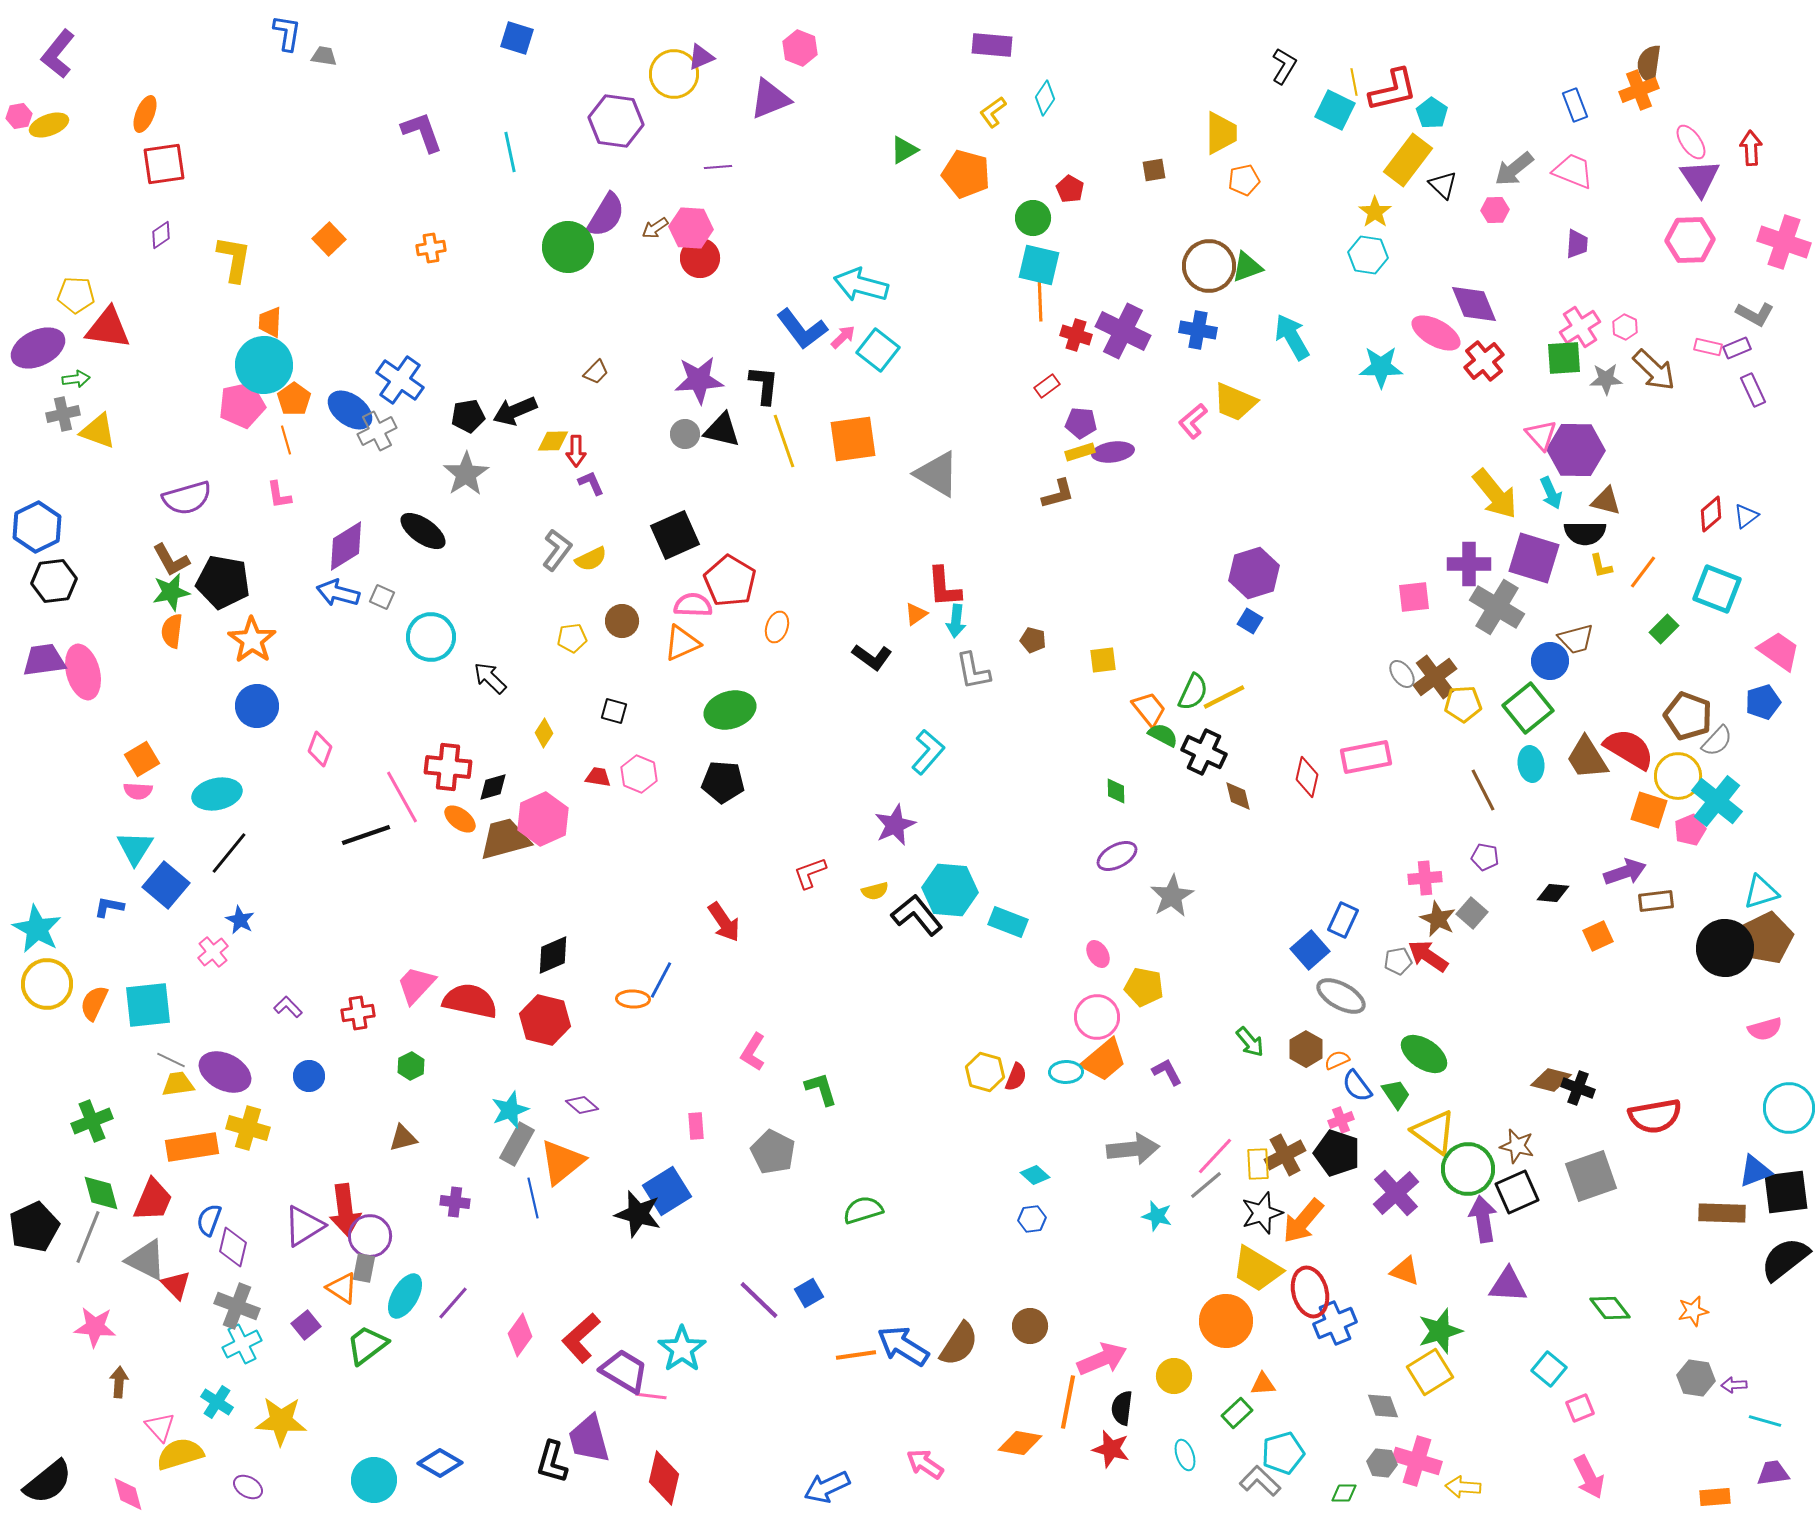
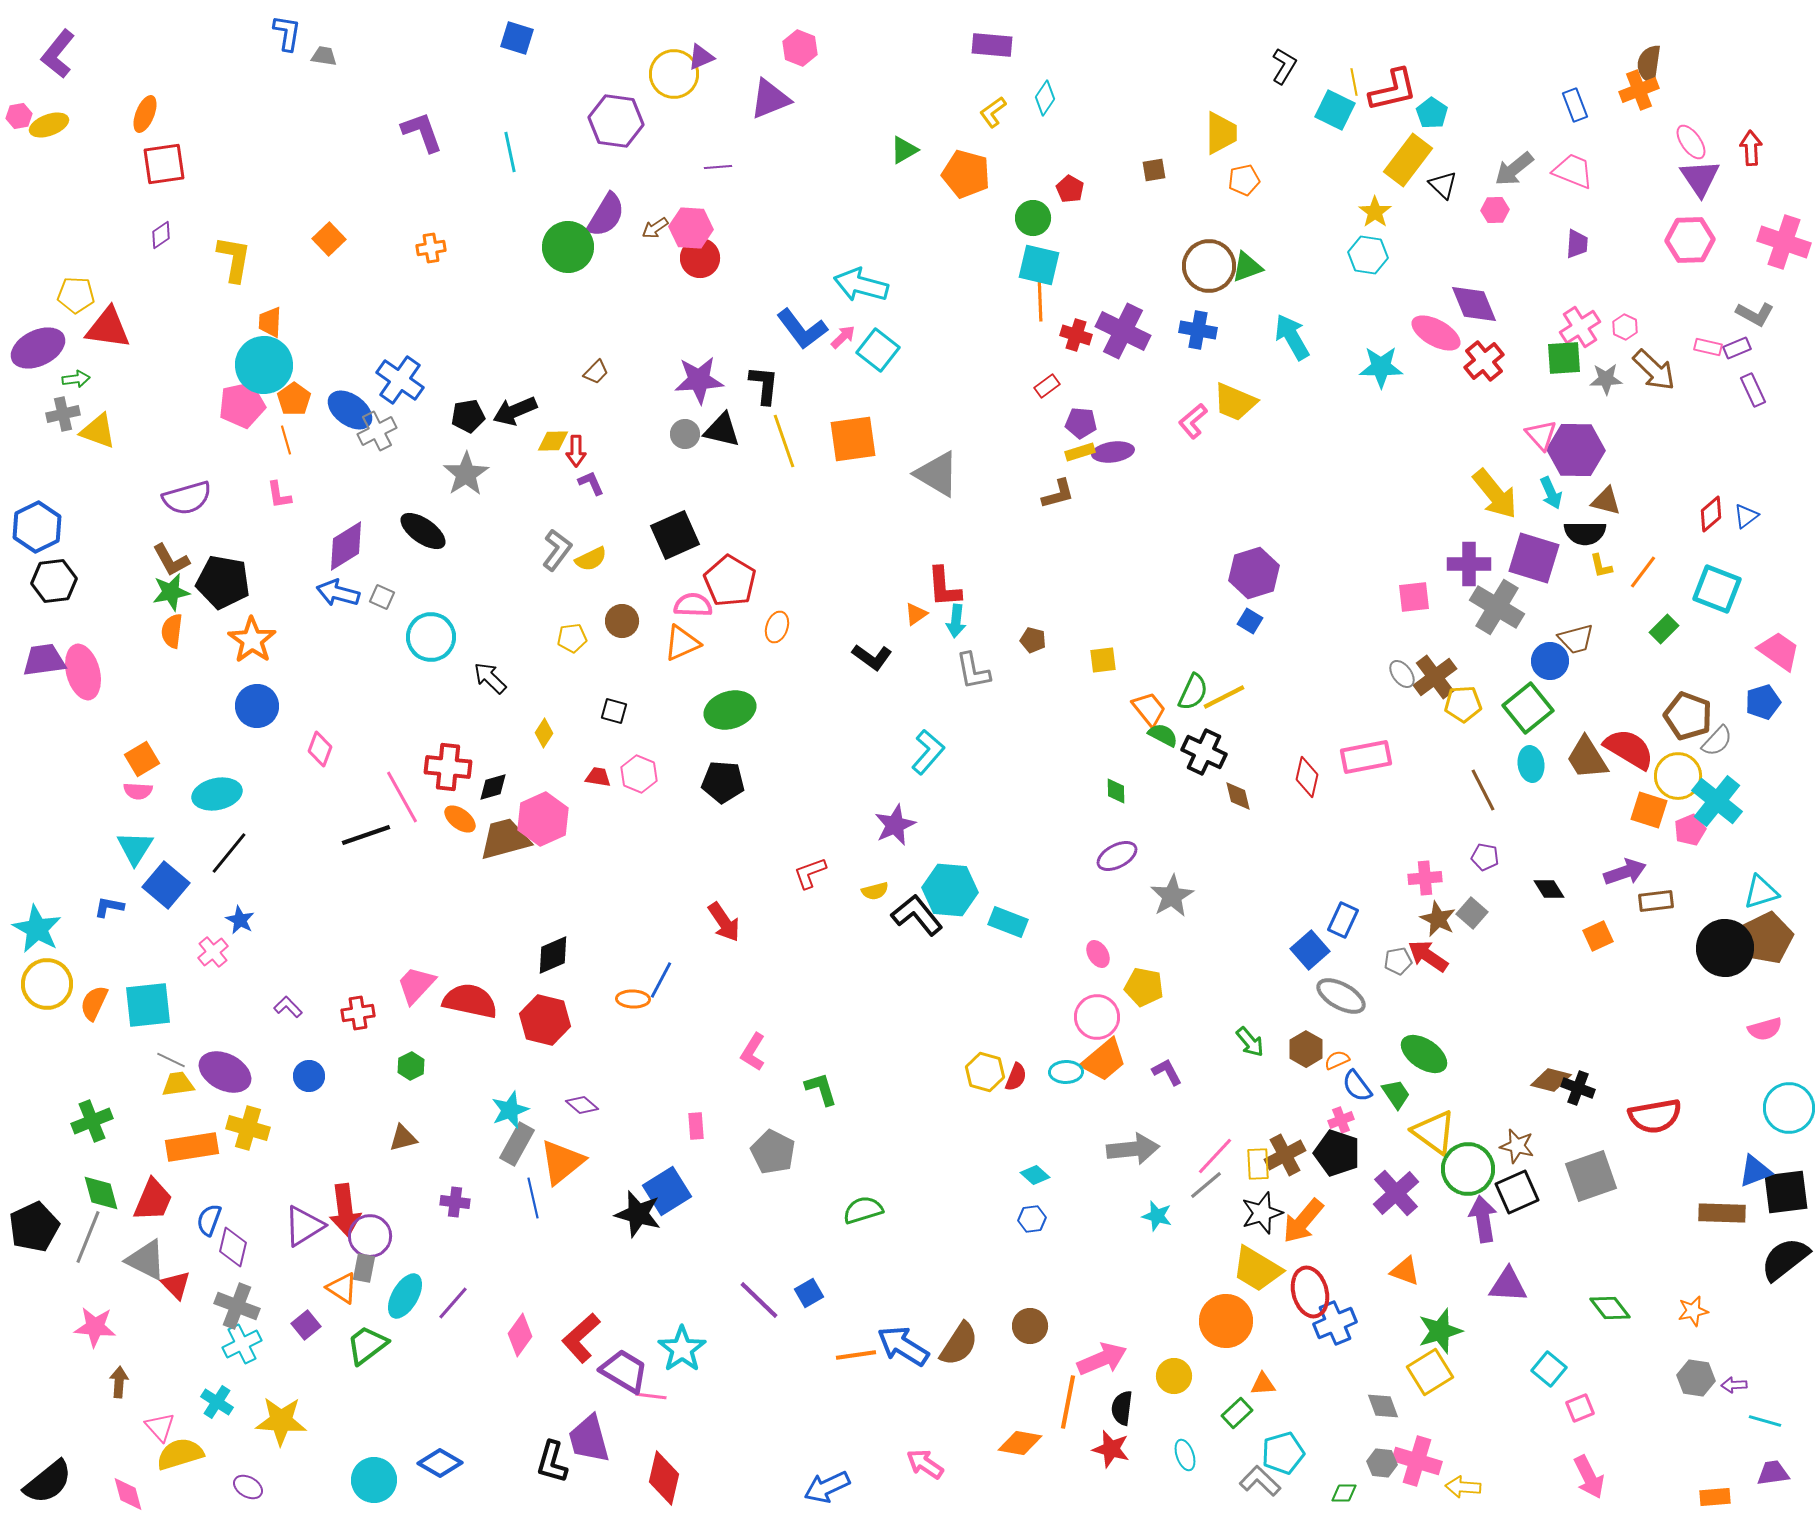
black diamond at (1553, 893): moved 4 px left, 4 px up; rotated 52 degrees clockwise
